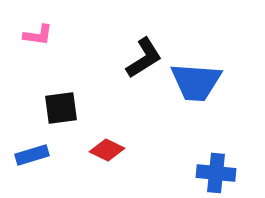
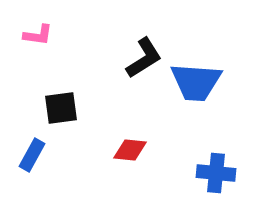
red diamond: moved 23 px right; rotated 20 degrees counterclockwise
blue rectangle: rotated 44 degrees counterclockwise
